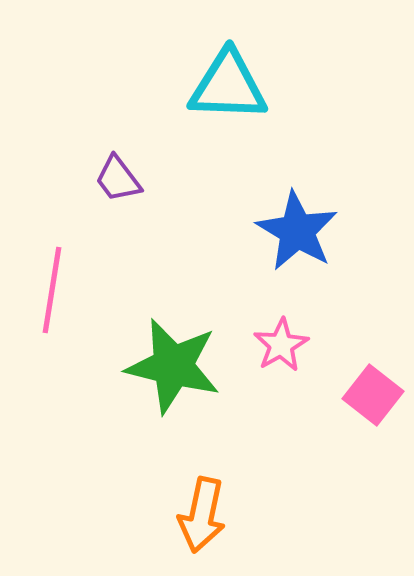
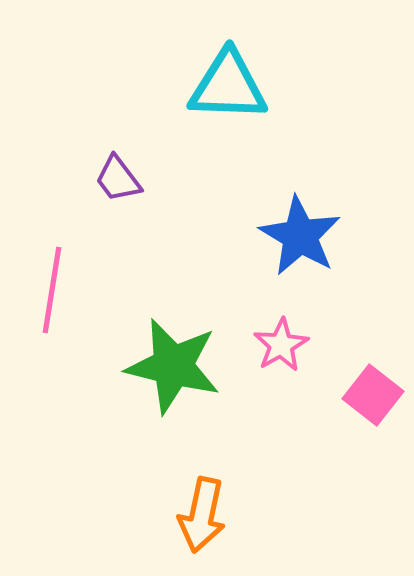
blue star: moved 3 px right, 5 px down
